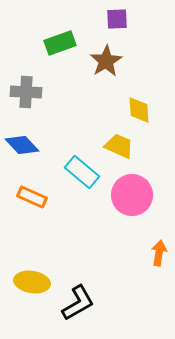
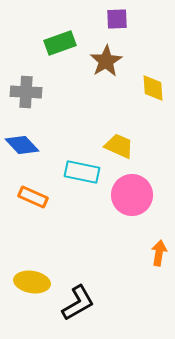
yellow diamond: moved 14 px right, 22 px up
cyan rectangle: rotated 28 degrees counterclockwise
orange rectangle: moved 1 px right
